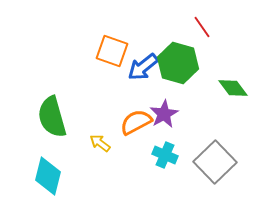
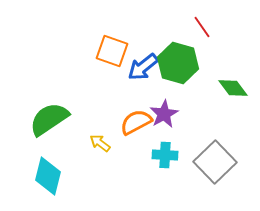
green semicircle: moved 3 px left, 2 px down; rotated 72 degrees clockwise
cyan cross: rotated 20 degrees counterclockwise
